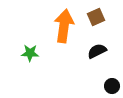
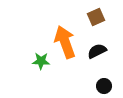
orange arrow: moved 1 px right, 16 px down; rotated 28 degrees counterclockwise
green star: moved 11 px right, 8 px down
black circle: moved 8 px left
